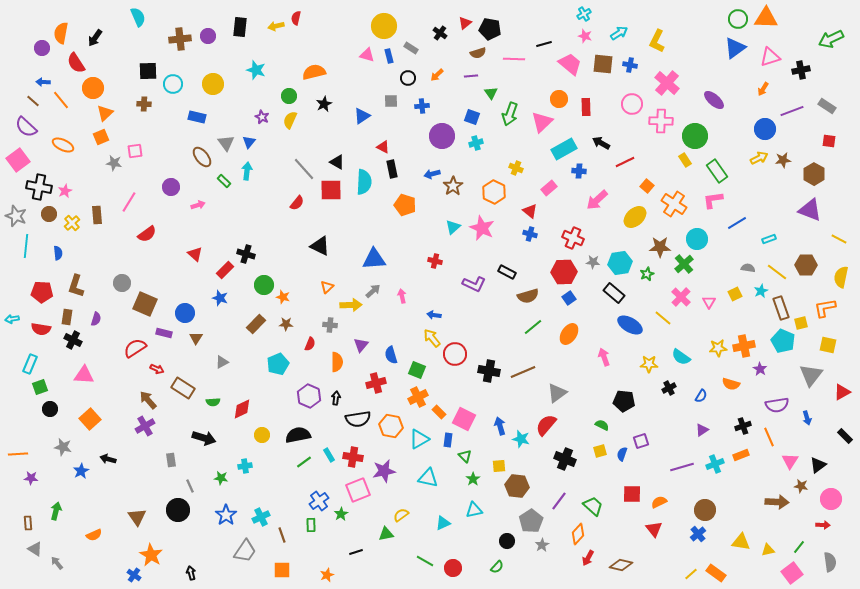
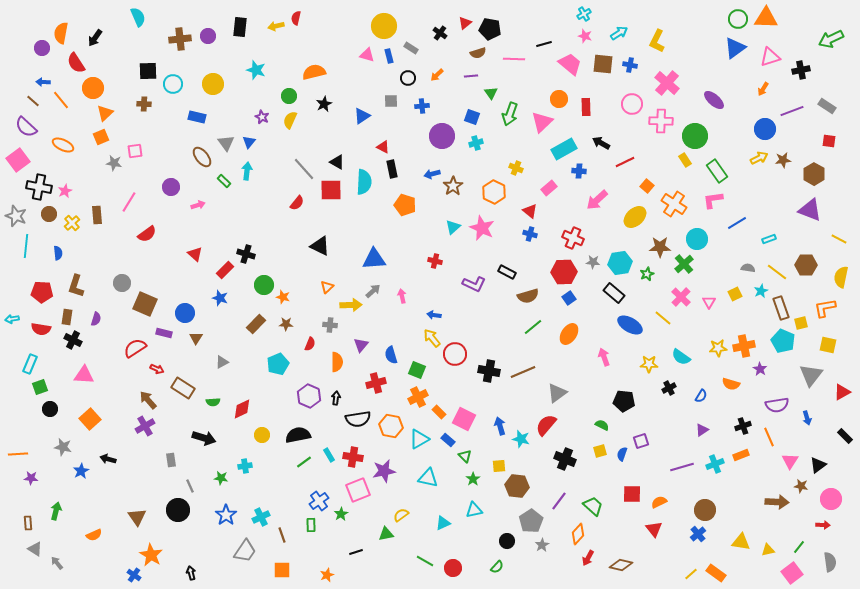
blue rectangle at (448, 440): rotated 56 degrees counterclockwise
